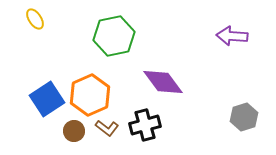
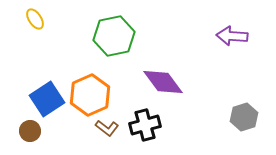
brown circle: moved 44 px left
